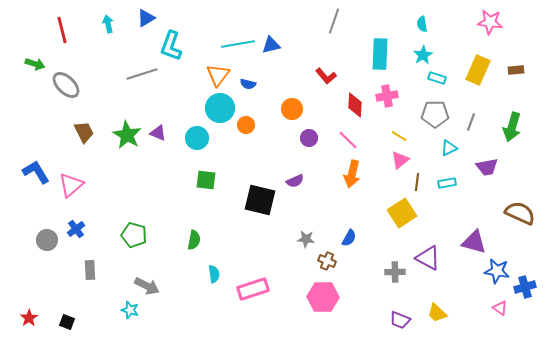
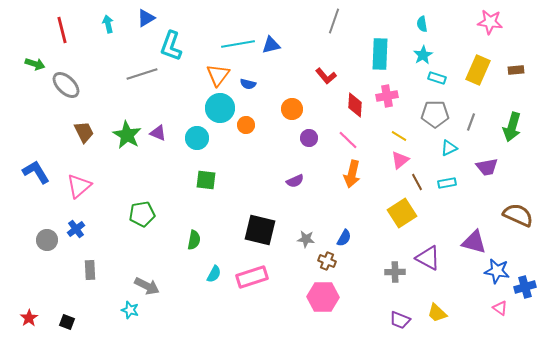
brown line at (417, 182): rotated 36 degrees counterclockwise
pink triangle at (71, 185): moved 8 px right, 1 px down
black square at (260, 200): moved 30 px down
brown semicircle at (520, 213): moved 2 px left, 2 px down
green pentagon at (134, 235): moved 8 px right, 21 px up; rotated 25 degrees counterclockwise
blue semicircle at (349, 238): moved 5 px left
cyan semicircle at (214, 274): rotated 36 degrees clockwise
pink rectangle at (253, 289): moved 1 px left, 12 px up
